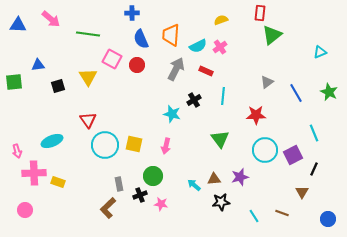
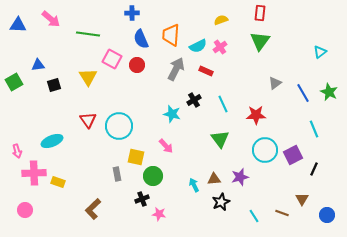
green triangle at (272, 35): moved 12 px left, 6 px down; rotated 15 degrees counterclockwise
cyan triangle at (320, 52): rotated 16 degrees counterclockwise
green square at (14, 82): rotated 24 degrees counterclockwise
gray triangle at (267, 82): moved 8 px right, 1 px down
black square at (58, 86): moved 4 px left, 1 px up
blue line at (296, 93): moved 7 px right
cyan line at (223, 96): moved 8 px down; rotated 30 degrees counterclockwise
cyan line at (314, 133): moved 4 px up
yellow square at (134, 144): moved 2 px right, 13 px down
cyan circle at (105, 145): moved 14 px right, 19 px up
pink arrow at (166, 146): rotated 56 degrees counterclockwise
gray rectangle at (119, 184): moved 2 px left, 10 px up
cyan arrow at (194, 185): rotated 24 degrees clockwise
brown triangle at (302, 192): moved 7 px down
black cross at (140, 195): moved 2 px right, 4 px down
black star at (221, 202): rotated 18 degrees counterclockwise
pink star at (161, 204): moved 2 px left, 10 px down
brown L-shape at (108, 208): moved 15 px left, 1 px down
blue circle at (328, 219): moved 1 px left, 4 px up
